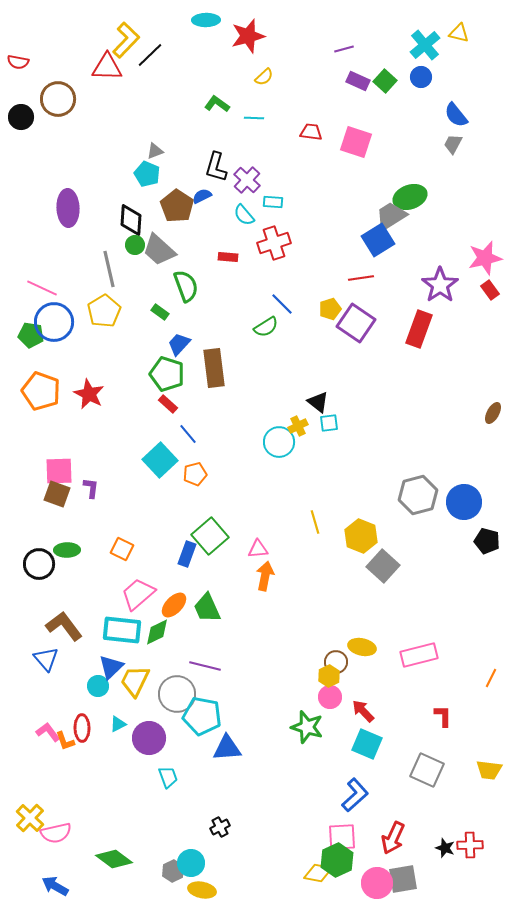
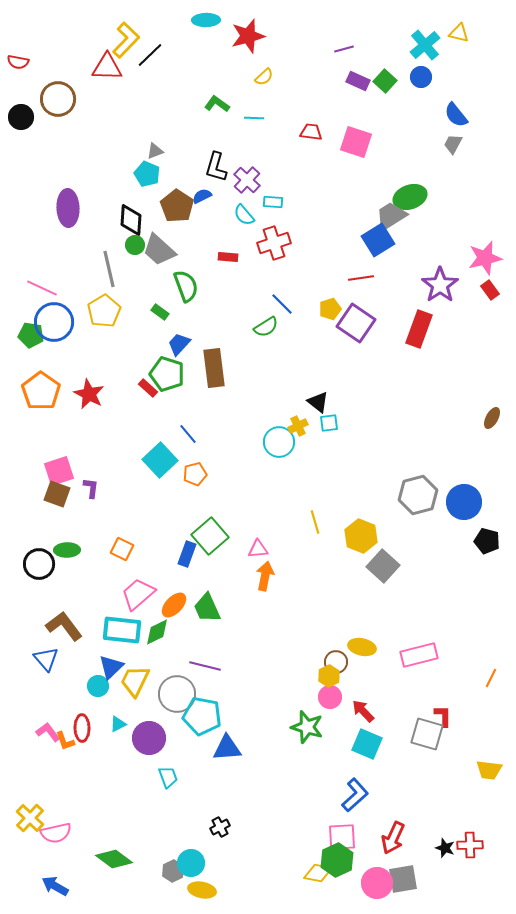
orange pentagon at (41, 391): rotated 15 degrees clockwise
red rectangle at (168, 404): moved 20 px left, 16 px up
brown ellipse at (493, 413): moved 1 px left, 5 px down
pink square at (59, 471): rotated 16 degrees counterclockwise
gray square at (427, 770): moved 36 px up; rotated 8 degrees counterclockwise
